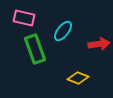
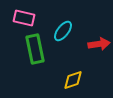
green rectangle: rotated 8 degrees clockwise
yellow diamond: moved 5 px left, 2 px down; rotated 40 degrees counterclockwise
